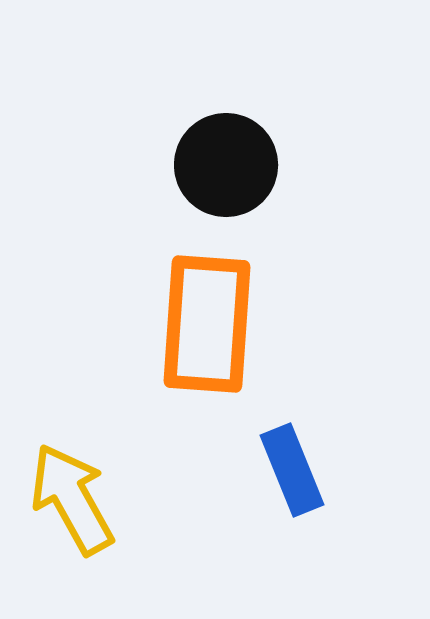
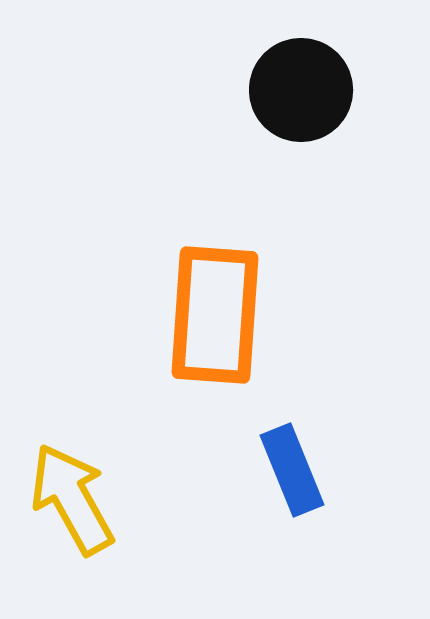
black circle: moved 75 px right, 75 px up
orange rectangle: moved 8 px right, 9 px up
